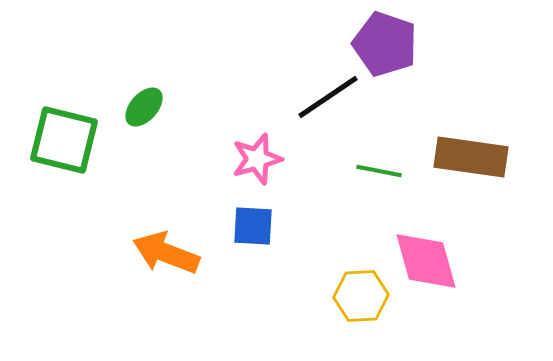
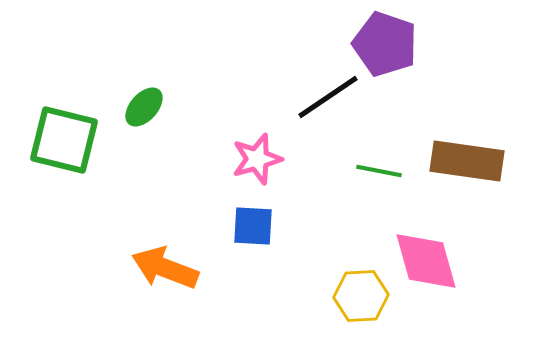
brown rectangle: moved 4 px left, 4 px down
orange arrow: moved 1 px left, 15 px down
